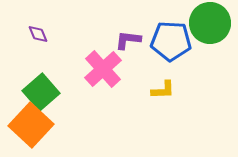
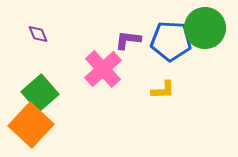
green circle: moved 5 px left, 5 px down
green square: moved 1 px left, 1 px down
